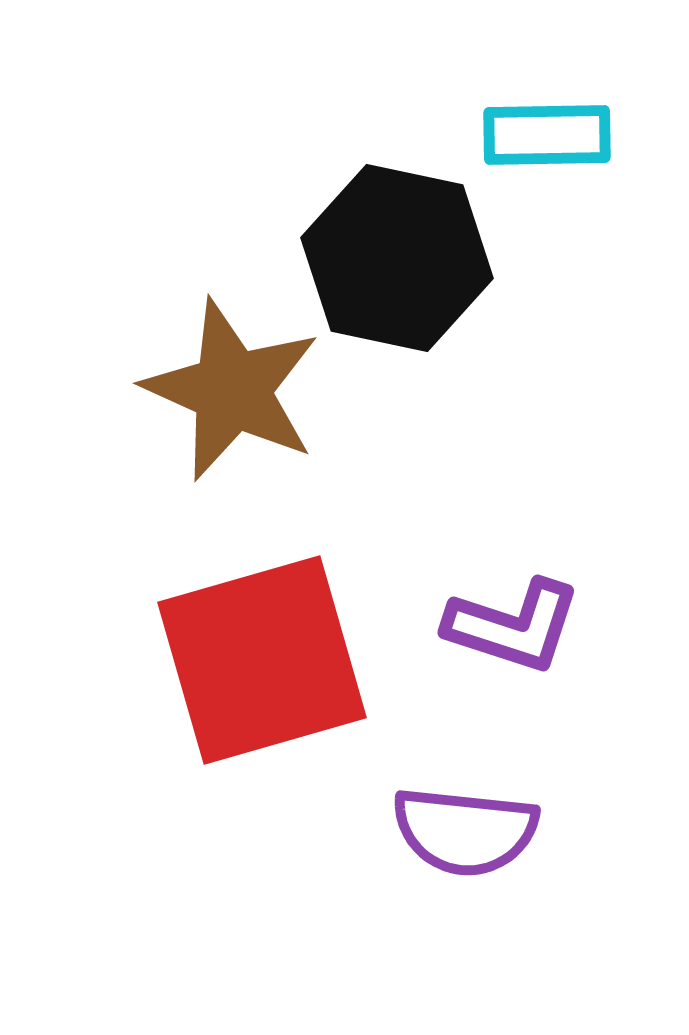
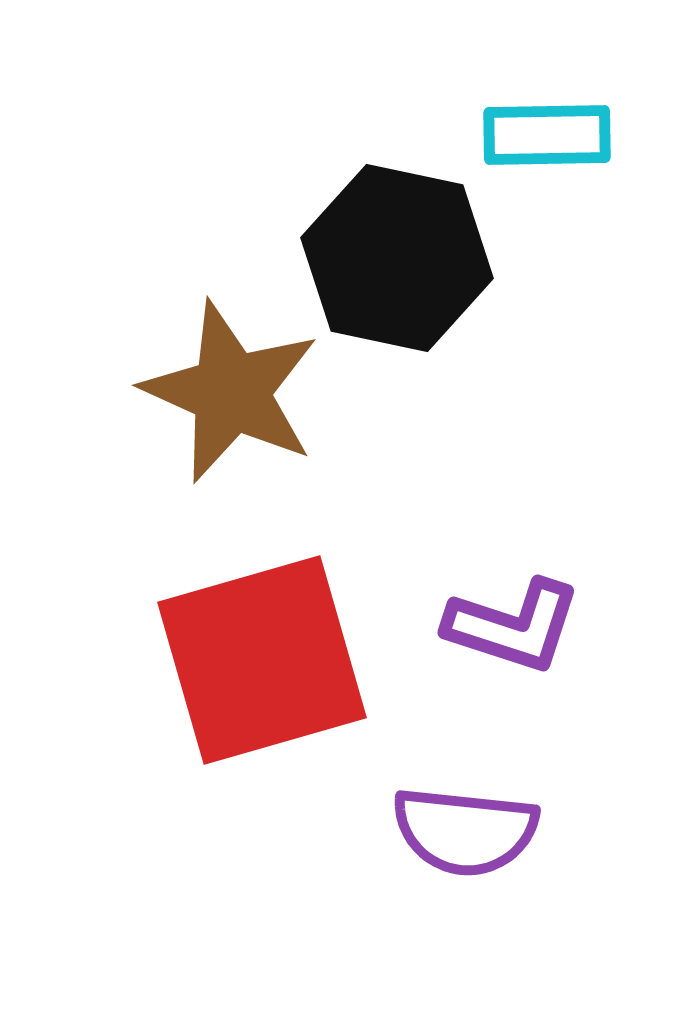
brown star: moved 1 px left, 2 px down
